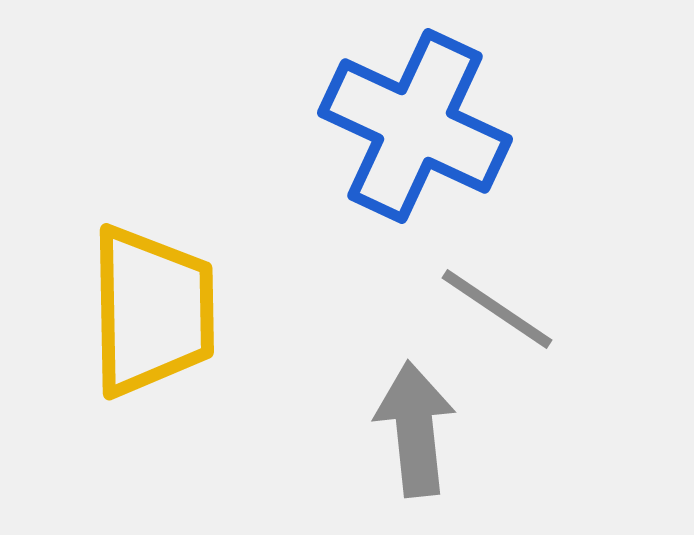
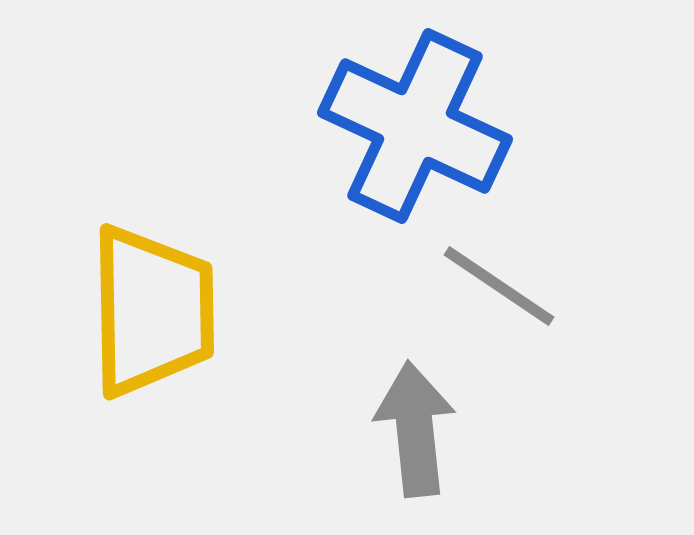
gray line: moved 2 px right, 23 px up
